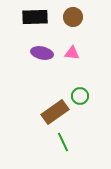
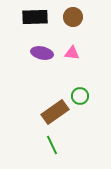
green line: moved 11 px left, 3 px down
